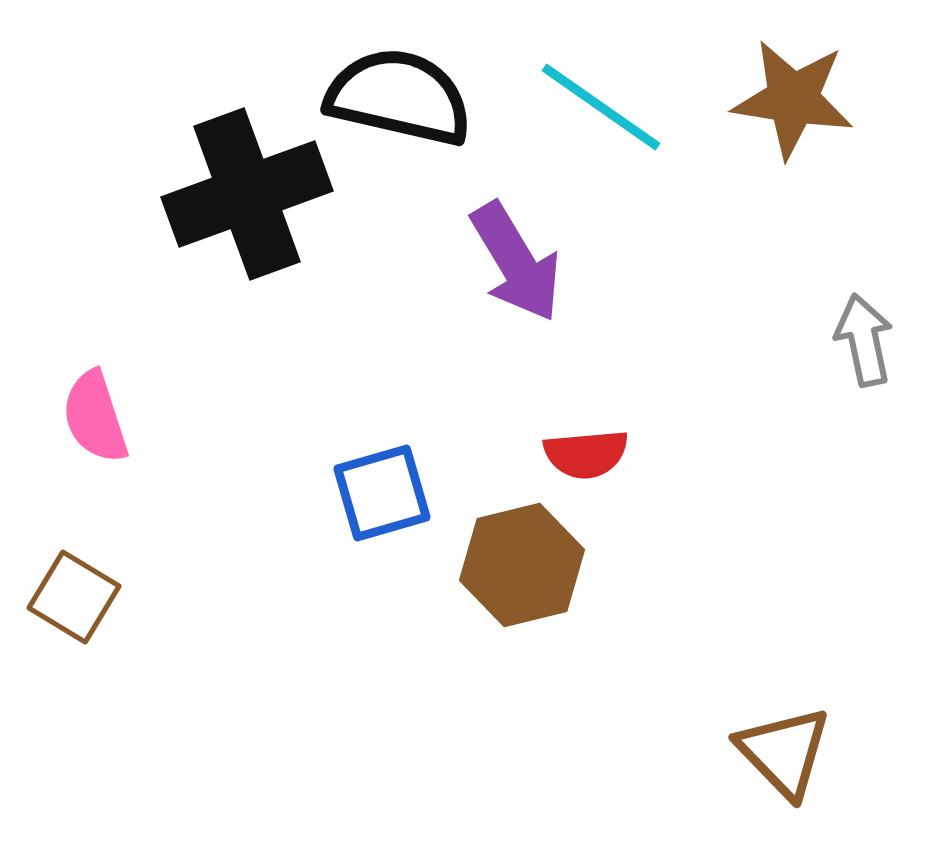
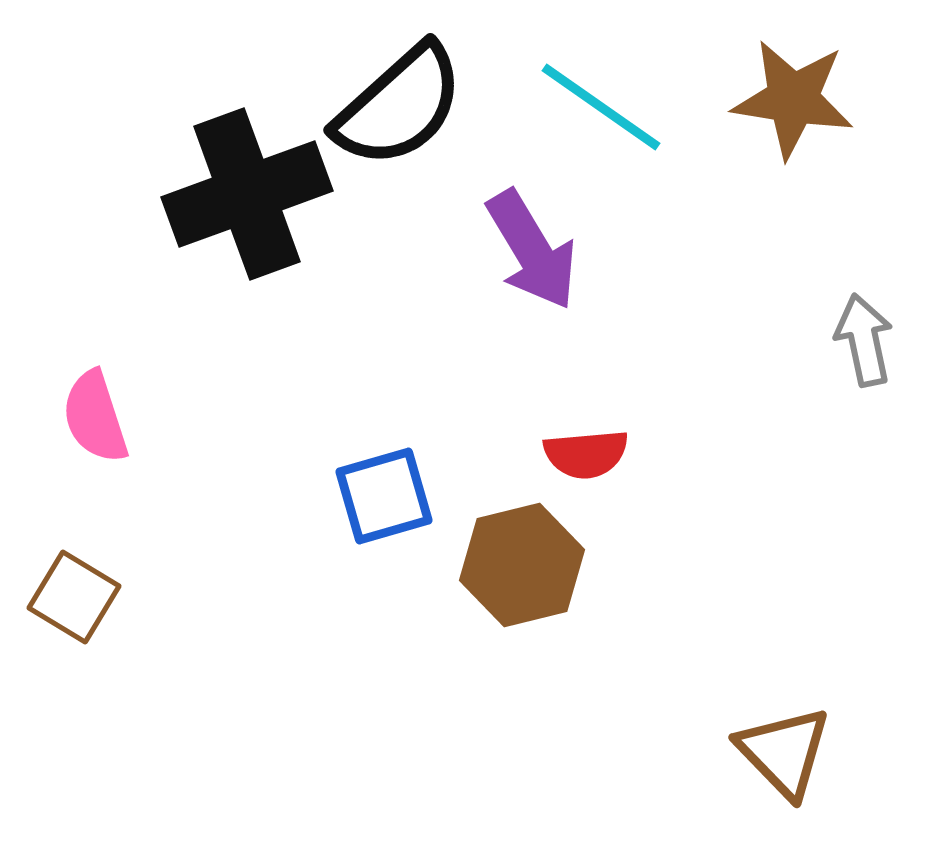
black semicircle: moved 9 px down; rotated 125 degrees clockwise
purple arrow: moved 16 px right, 12 px up
blue square: moved 2 px right, 3 px down
